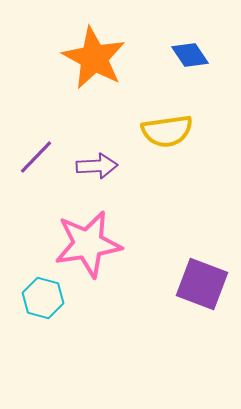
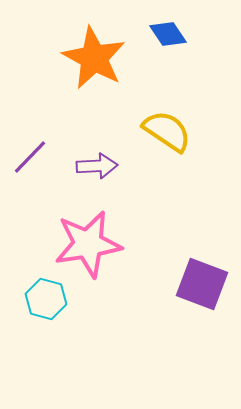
blue diamond: moved 22 px left, 21 px up
yellow semicircle: rotated 138 degrees counterclockwise
purple line: moved 6 px left
cyan hexagon: moved 3 px right, 1 px down
